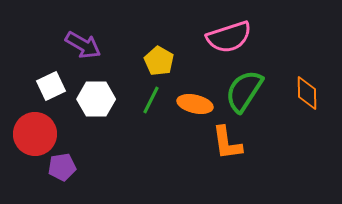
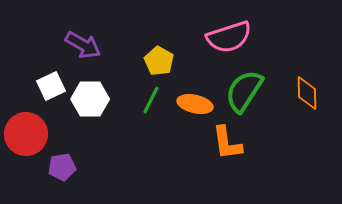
white hexagon: moved 6 px left
red circle: moved 9 px left
